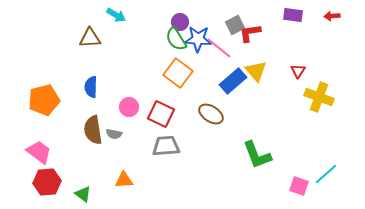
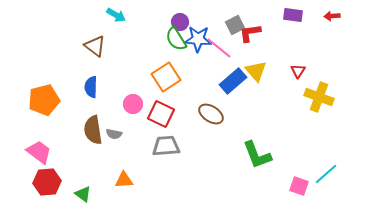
brown triangle: moved 5 px right, 8 px down; rotated 40 degrees clockwise
orange square: moved 12 px left, 4 px down; rotated 20 degrees clockwise
pink circle: moved 4 px right, 3 px up
